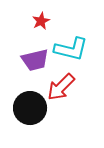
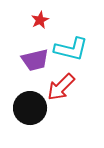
red star: moved 1 px left, 1 px up
